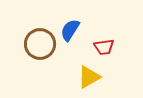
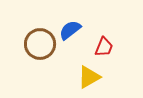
blue semicircle: rotated 20 degrees clockwise
red trapezoid: rotated 60 degrees counterclockwise
